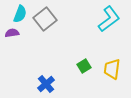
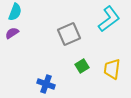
cyan semicircle: moved 5 px left, 2 px up
gray square: moved 24 px right, 15 px down; rotated 15 degrees clockwise
purple semicircle: rotated 24 degrees counterclockwise
green square: moved 2 px left
blue cross: rotated 30 degrees counterclockwise
